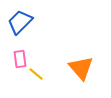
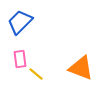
orange triangle: rotated 28 degrees counterclockwise
